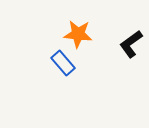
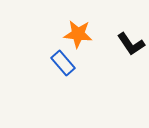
black L-shape: rotated 88 degrees counterclockwise
